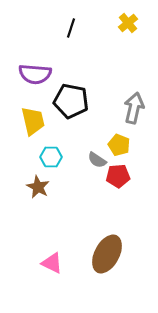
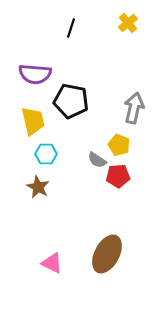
cyan hexagon: moved 5 px left, 3 px up
